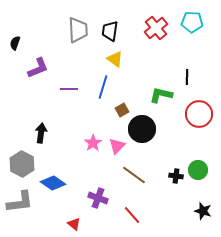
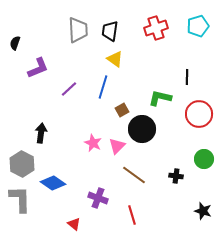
cyan pentagon: moved 6 px right, 4 px down; rotated 20 degrees counterclockwise
red cross: rotated 20 degrees clockwise
purple line: rotated 42 degrees counterclockwise
green L-shape: moved 1 px left, 3 px down
pink star: rotated 12 degrees counterclockwise
green circle: moved 6 px right, 11 px up
gray L-shape: moved 3 px up; rotated 84 degrees counterclockwise
red line: rotated 24 degrees clockwise
